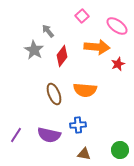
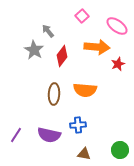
brown ellipse: rotated 25 degrees clockwise
